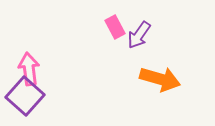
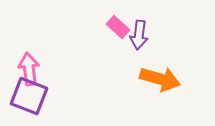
pink rectangle: moved 3 px right; rotated 20 degrees counterclockwise
purple arrow: rotated 28 degrees counterclockwise
purple square: moved 4 px right; rotated 21 degrees counterclockwise
